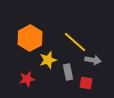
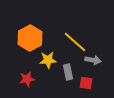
yellow star: rotated 12 degrees clockwise
